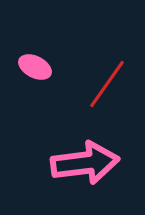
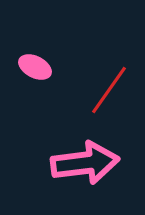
red line: moved 2 px right, 6 px down
